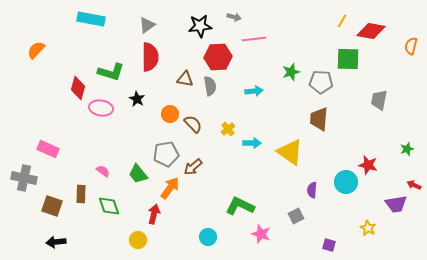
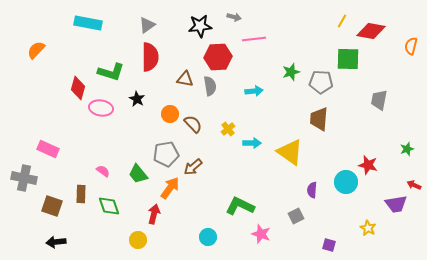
cyan rectangle at (91, 19): moved 3 px left, 4 px down
